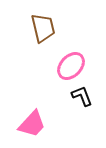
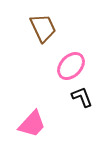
brown trapezoid: rotated 12 degrees counterclockwise
black L-shape: moved 1 px down
